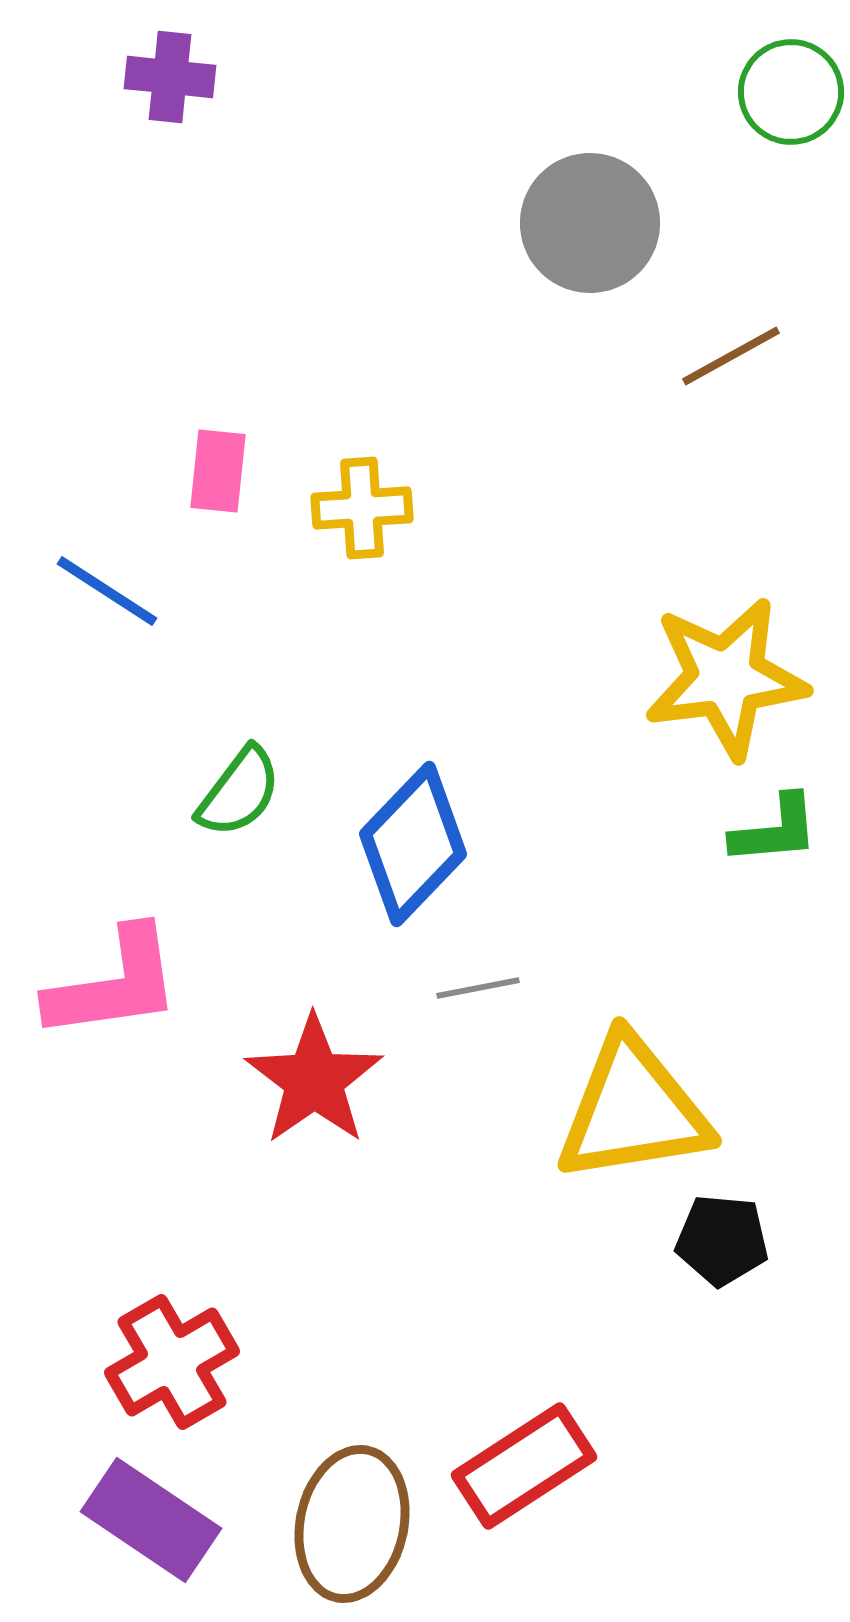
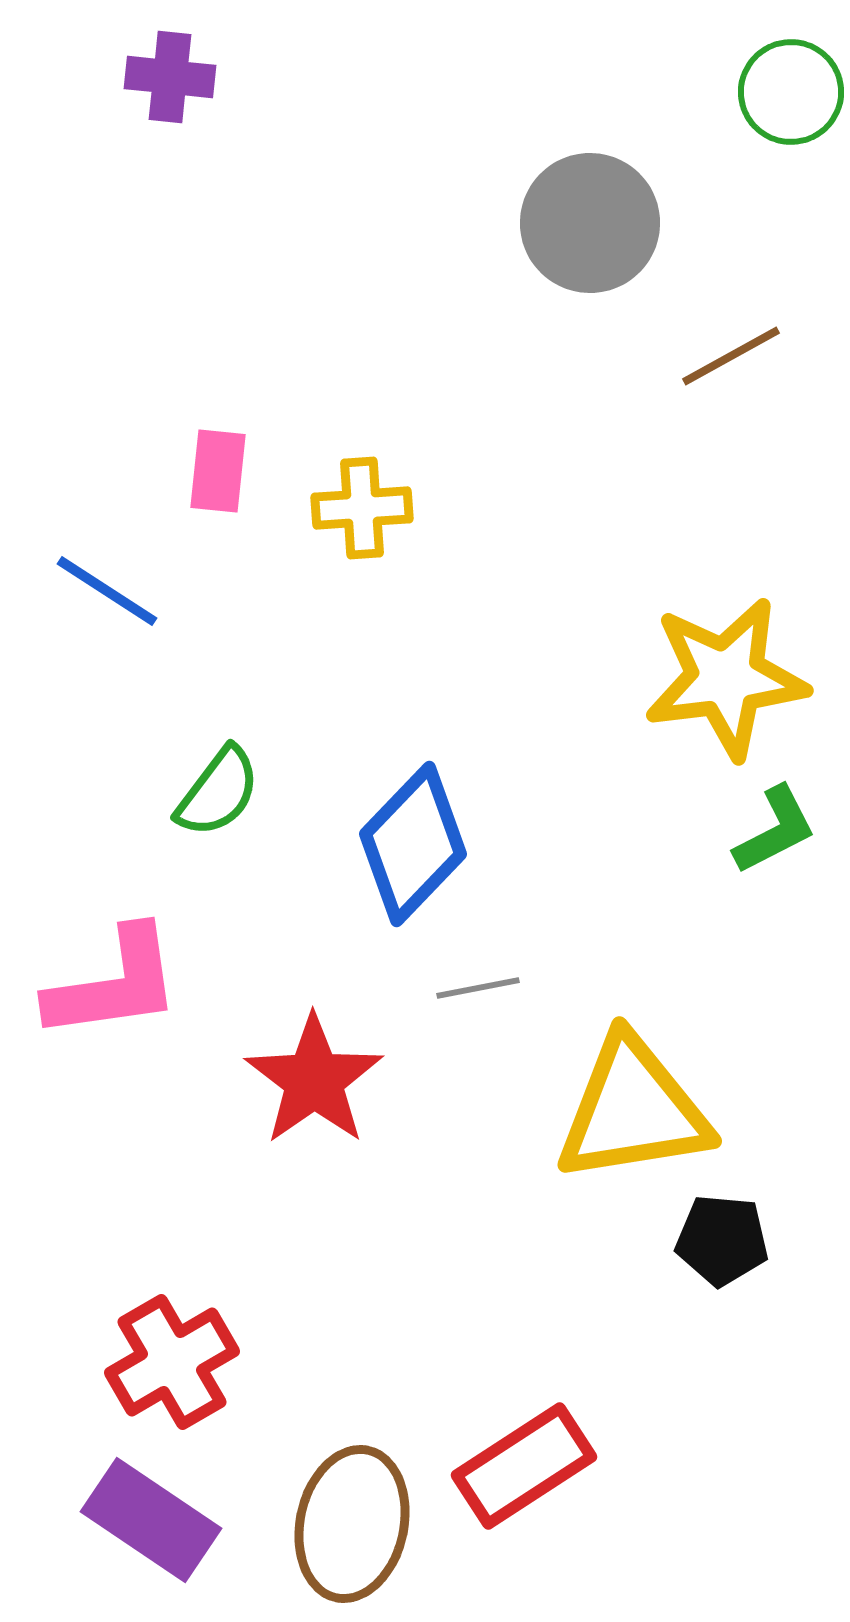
green semicircle: moved 21 px left
green L-shape: rotated 22 degrees counterclockwise
